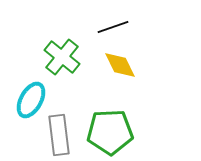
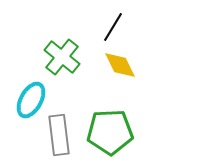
black line: rotated 40 degrees counterclockwise
